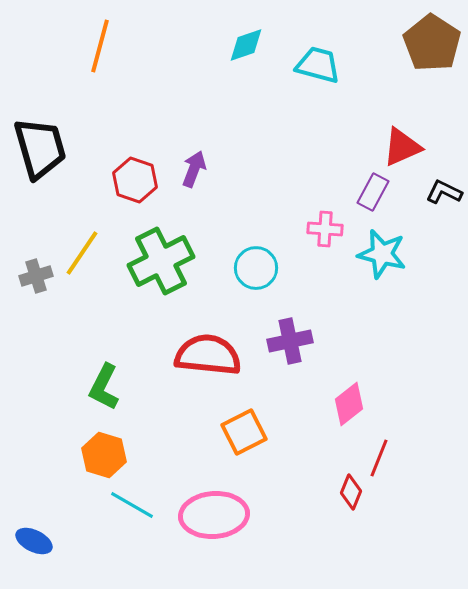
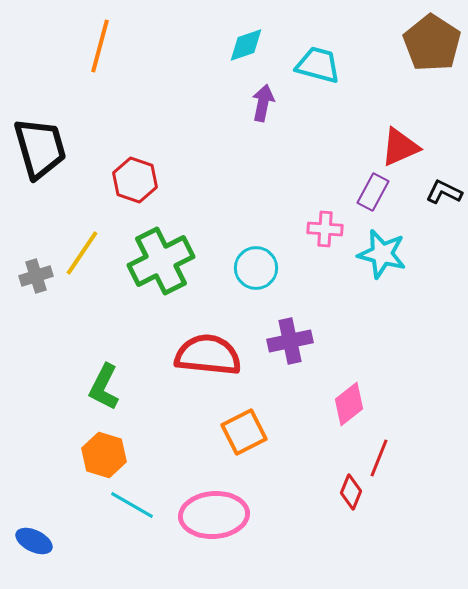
red triangle: moved 2 px left
purple arrow: moved 69 px right, 66 px up; rotated 9 degrees counterclockwise
